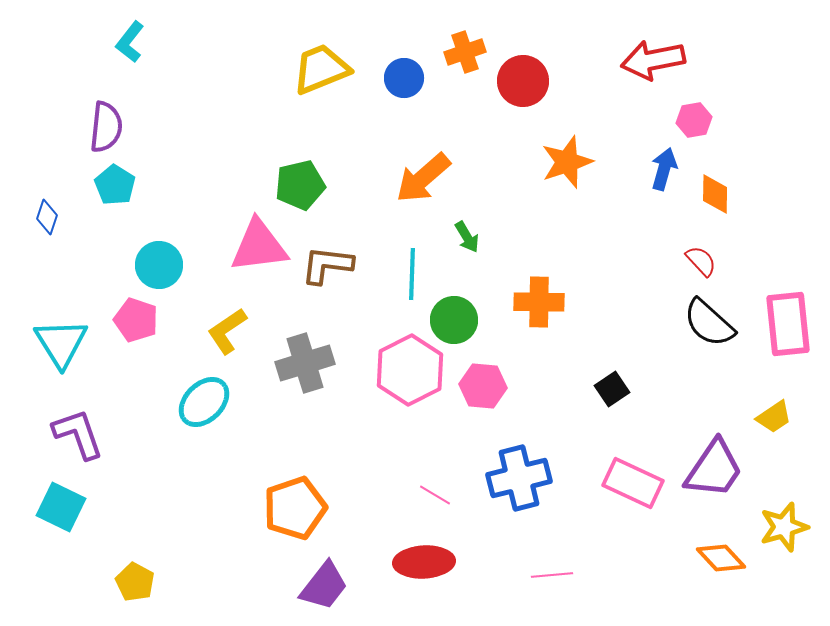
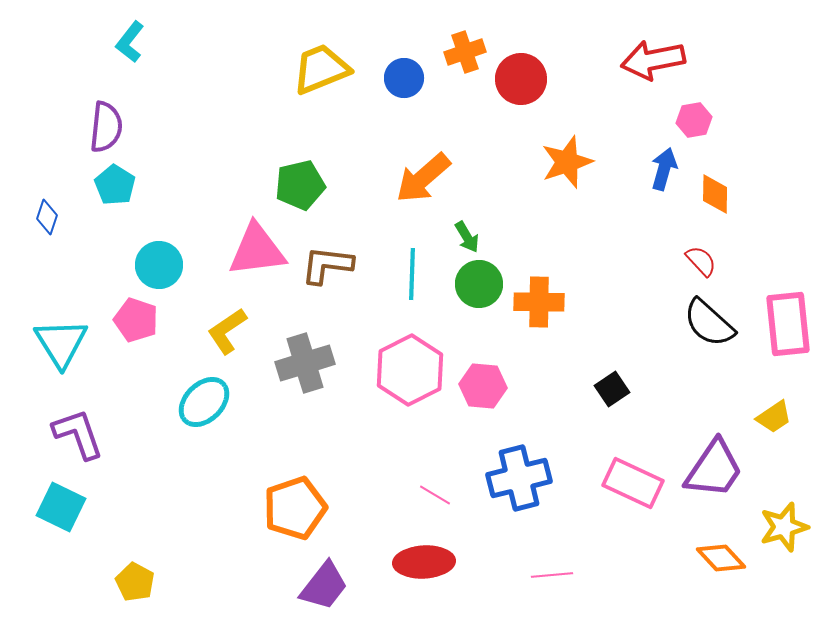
red circle at (523, 81): moved 2 px left, 2 px up
pink triangle at (259, 246): moved 2 px left, 4 px down
green circle at (454, 320): moved 25 px right, 36 px up
